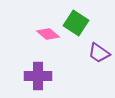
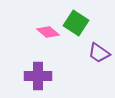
pink diamond: moved 2 px up
